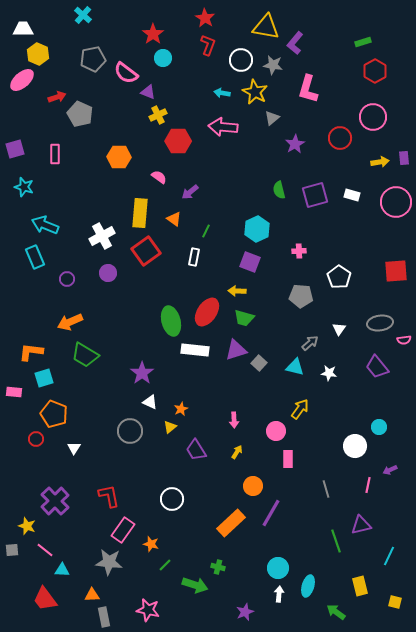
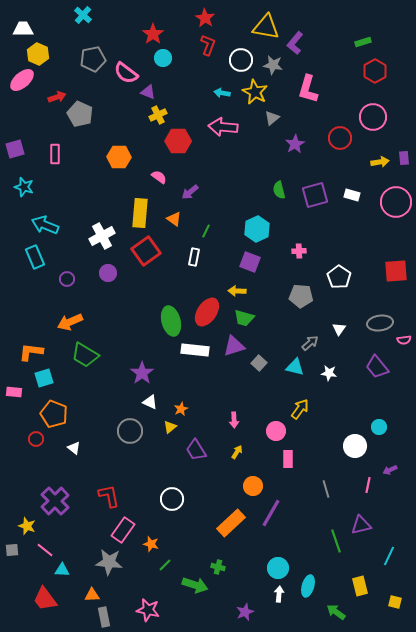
purple triangle at (236, 350): moved 2 px left, 4 px up
white triangle at (74, 448): rotated 24 degrees counterclockwise
